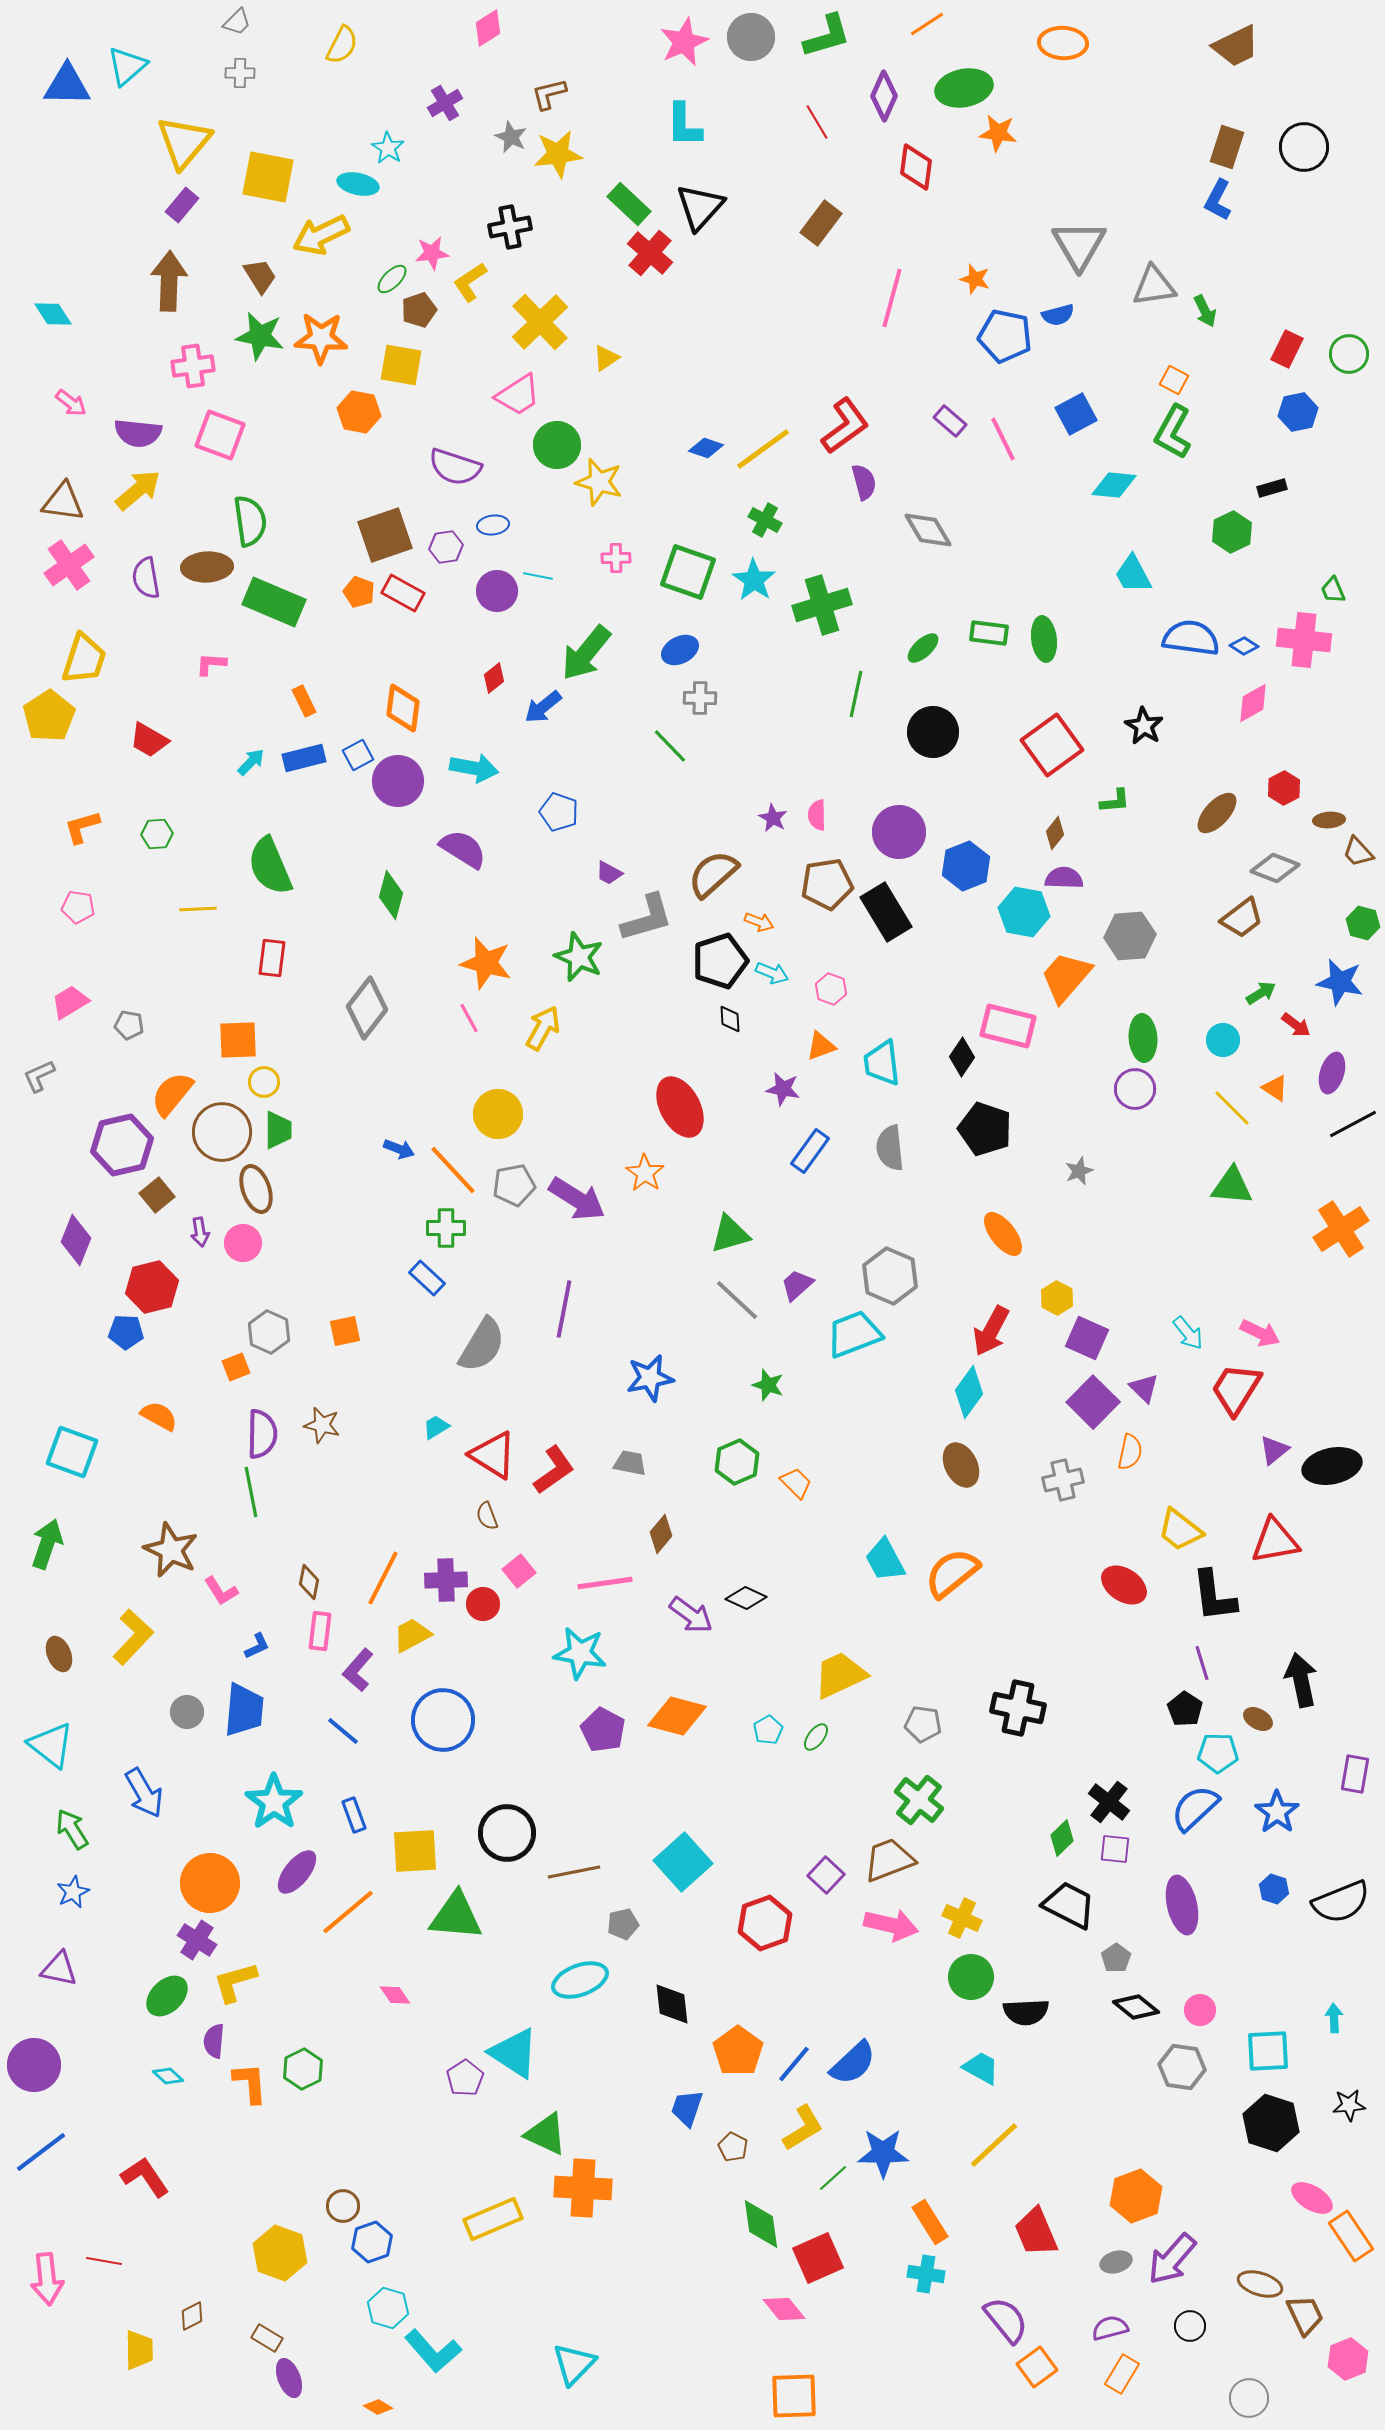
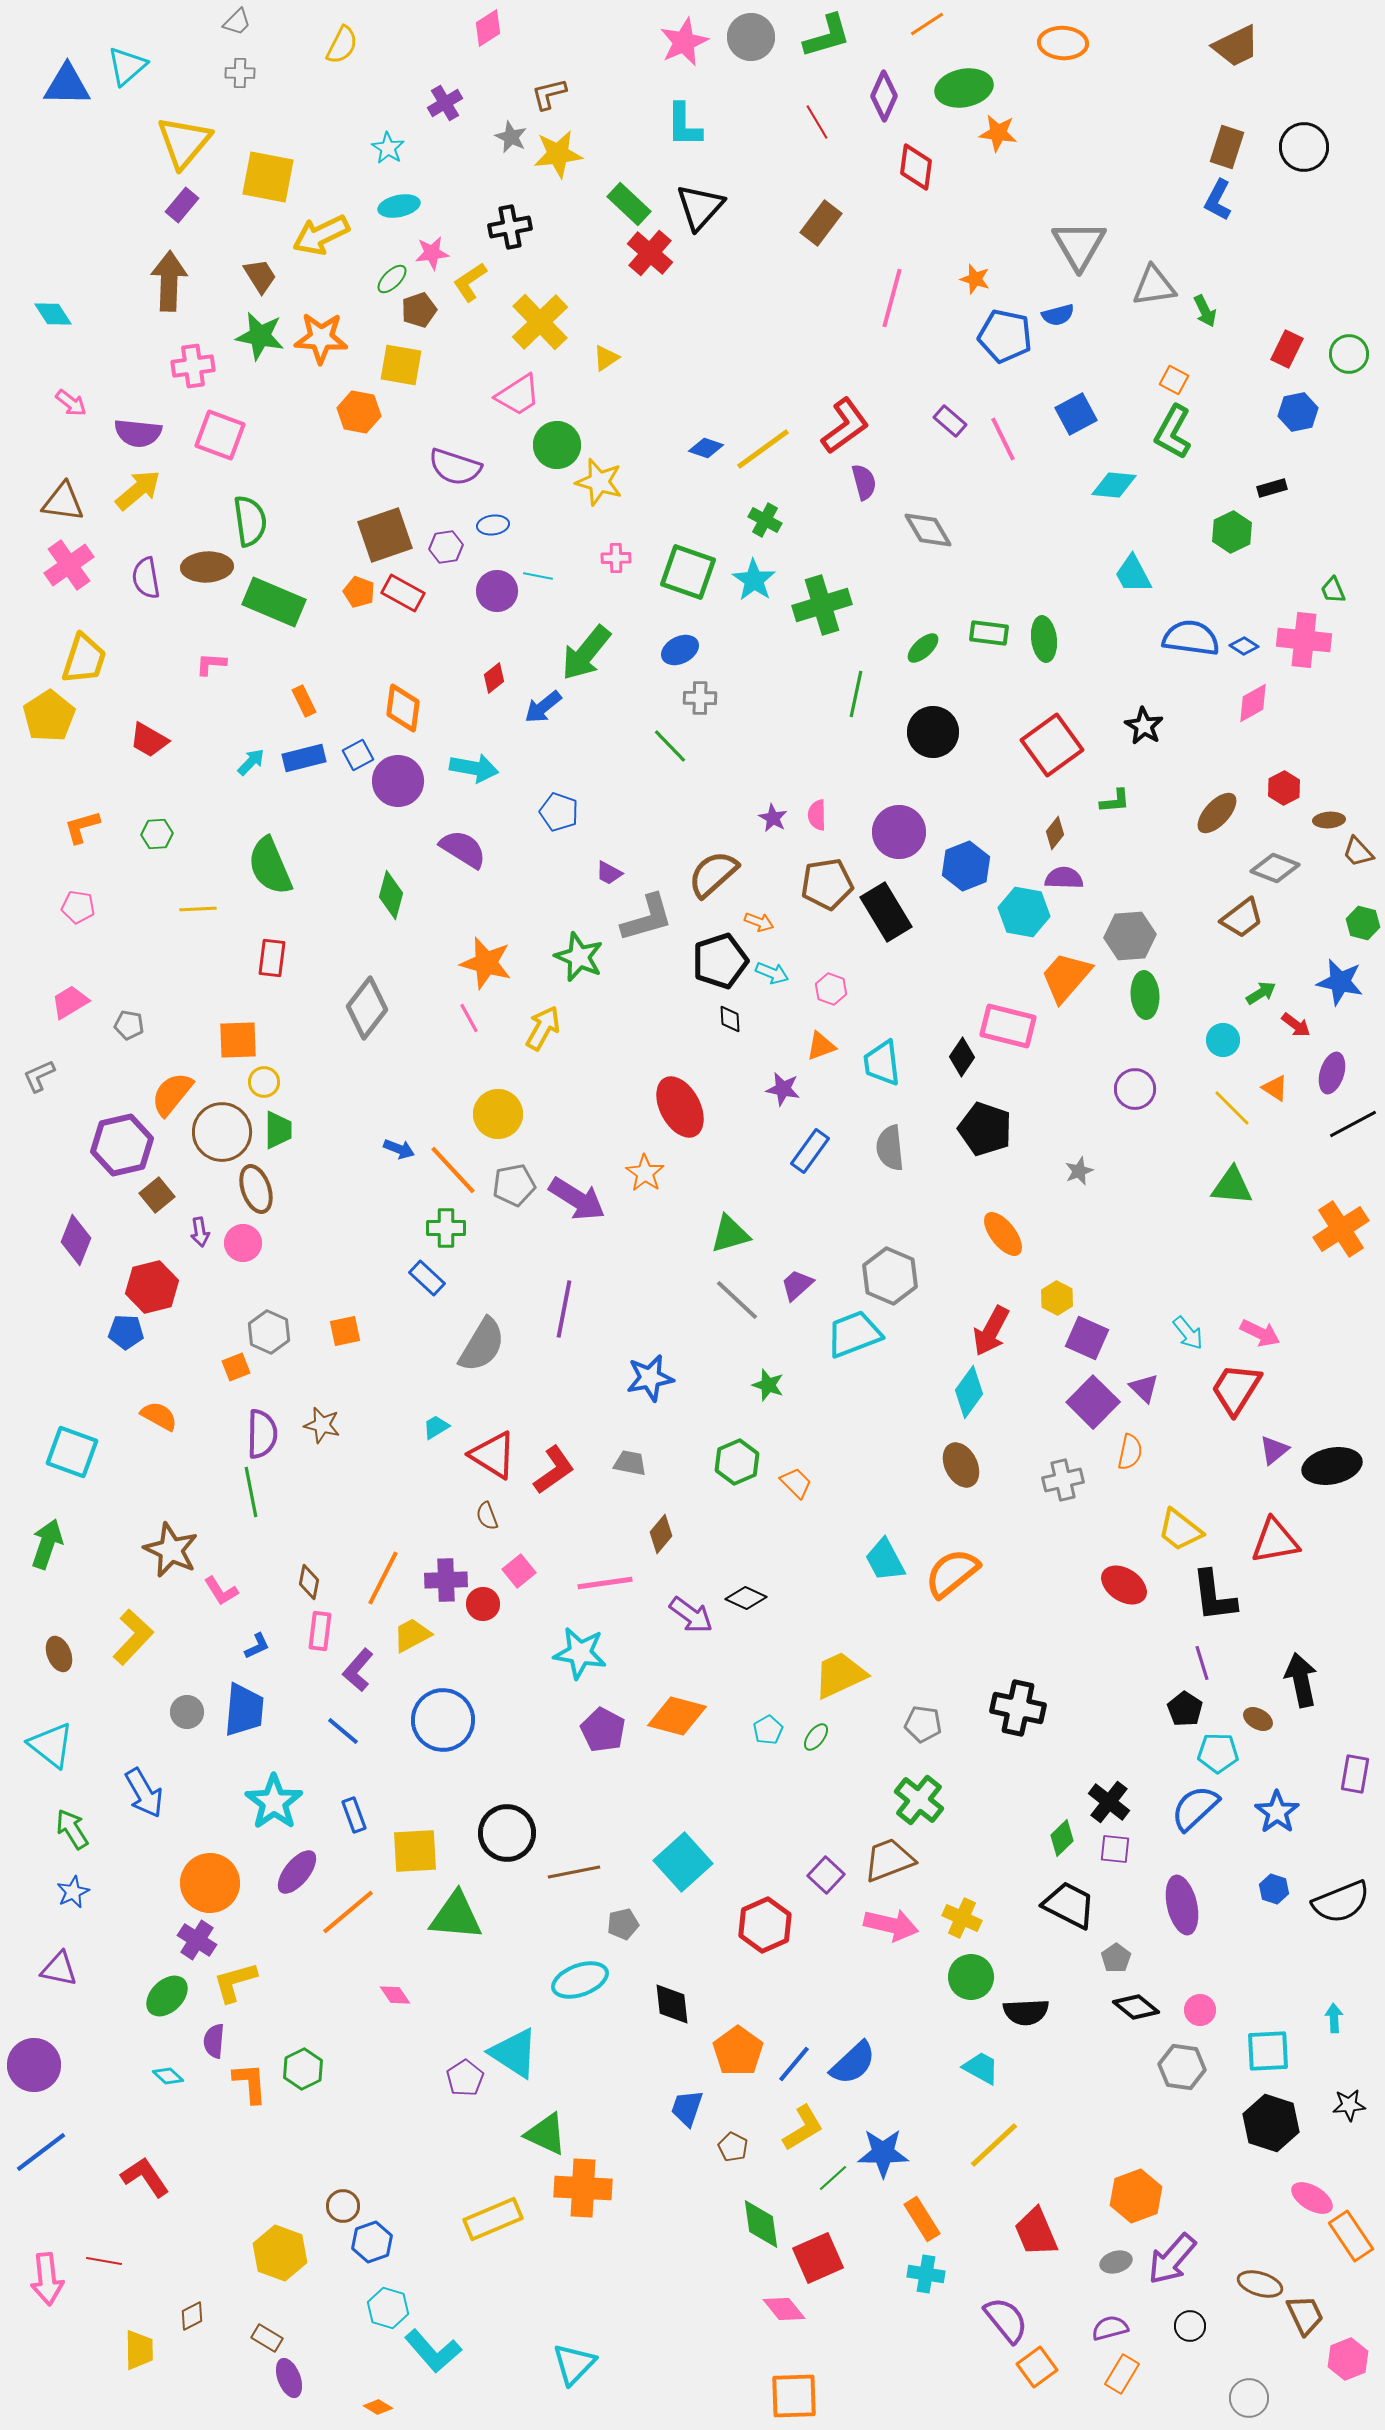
cyan ellipse at (358, 184): moved 41 px right, 22 px down; rotated 24 degrees counterclockwise
green ellipse at (1143, 1038): moved 2 px right, 43 px up
red hexagon at (765, 1923): moved 2 px down; rotated 4 degrees counterclockwise
orange rectangle at (930, 2222): moved 8 px left, 3 px up
